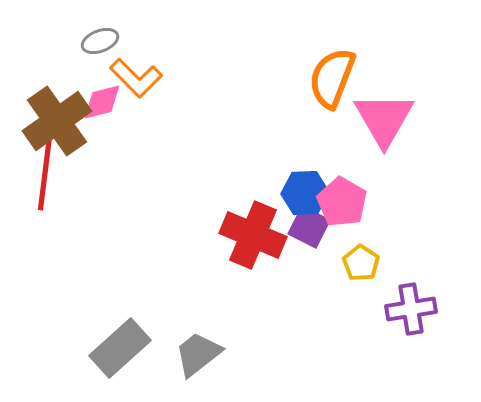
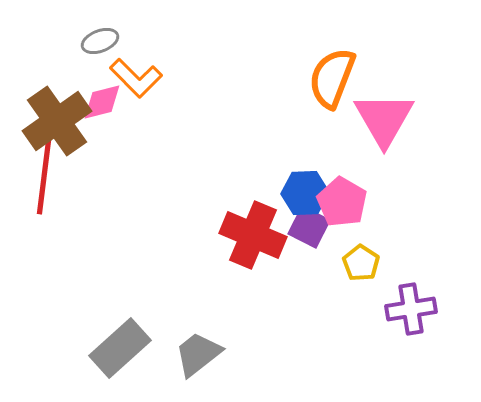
red line: moved 1 px left, 4 px down
